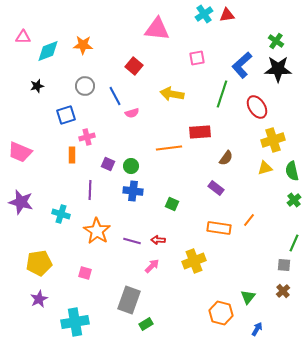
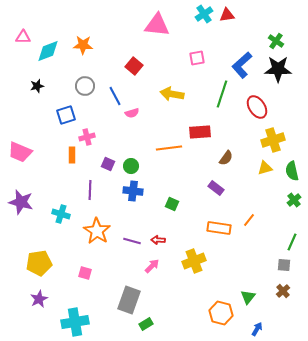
pink triangle at (157, 29): moved 4 px up
green line at (294, 243): moved 2 px left, 1 px up
